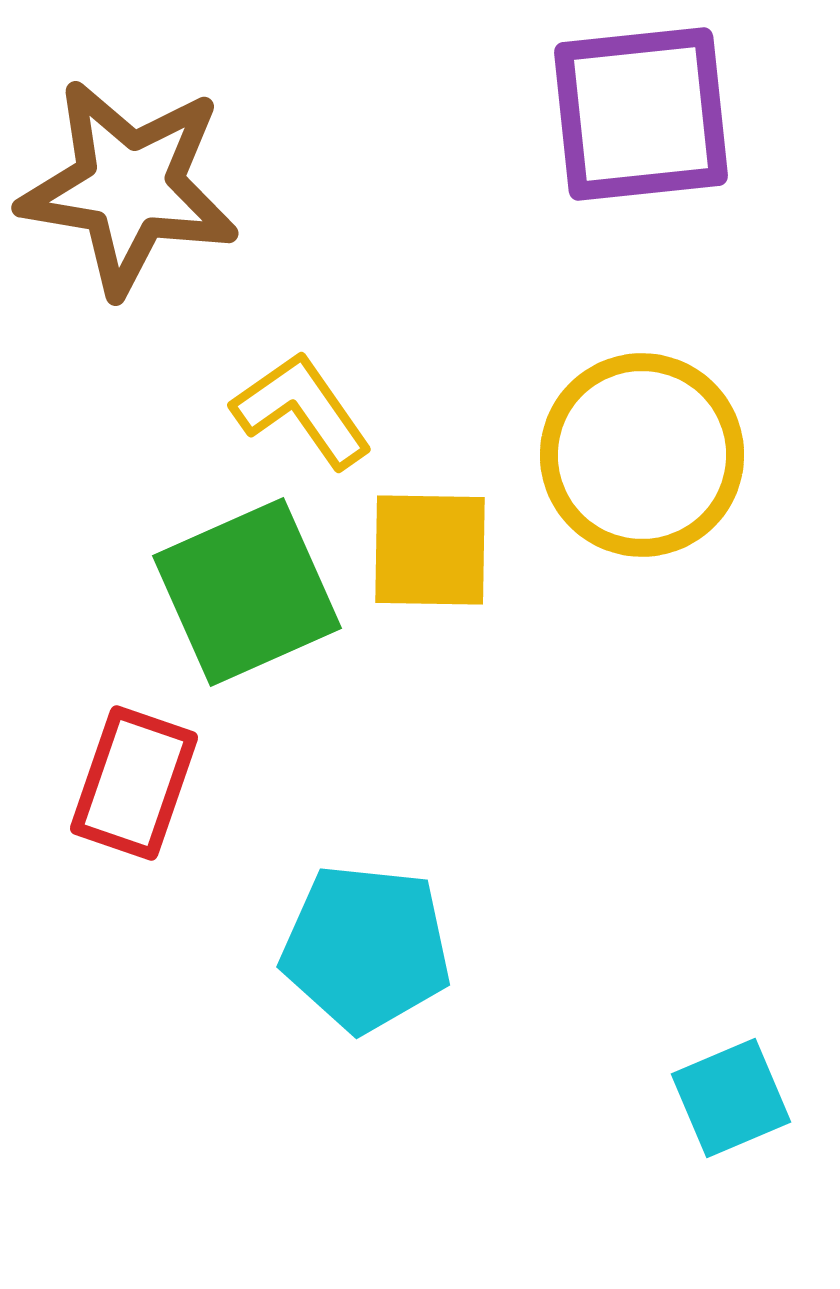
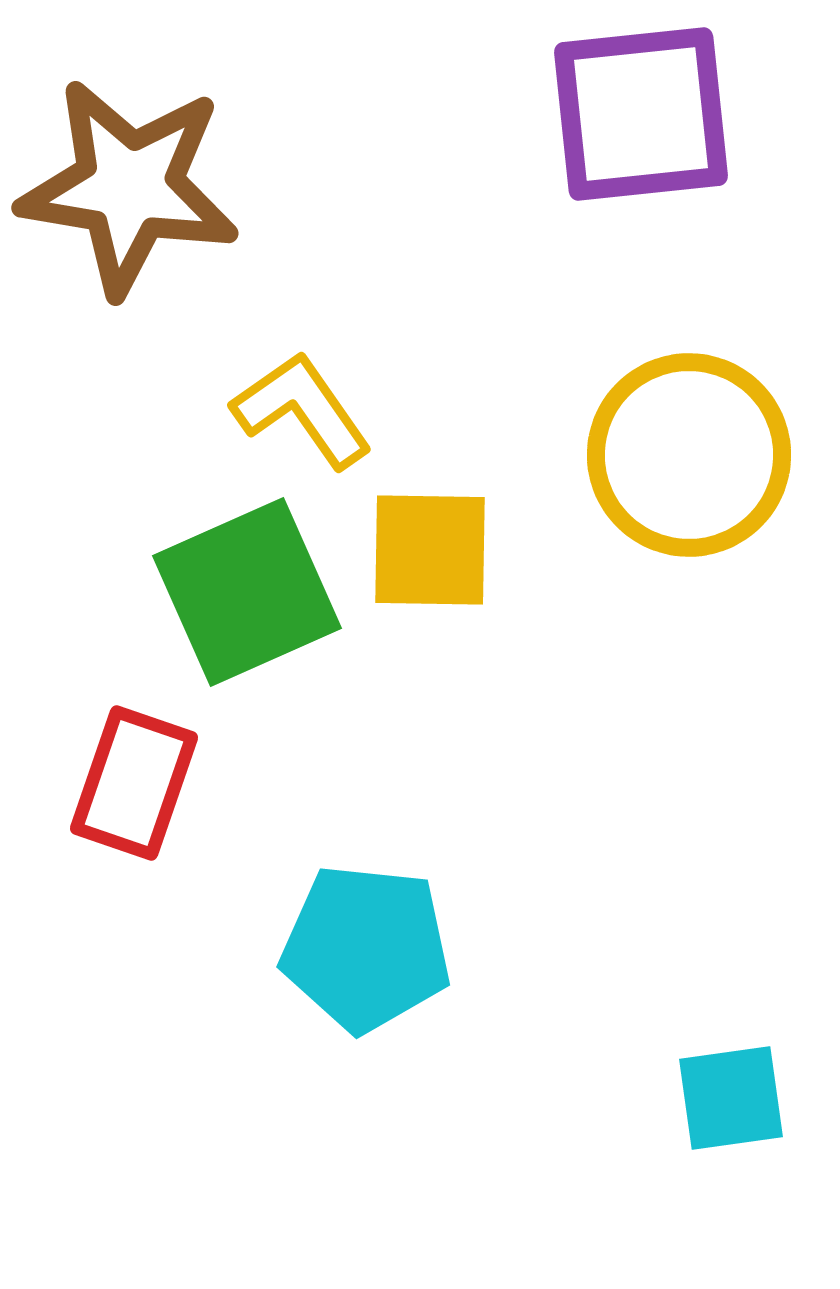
yellow circle: moved 47 px right
cyan square: rotated 15 degrees clockwise
